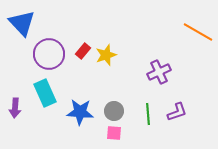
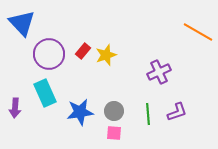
blue star: rotated 12 degrees counterclockwise
